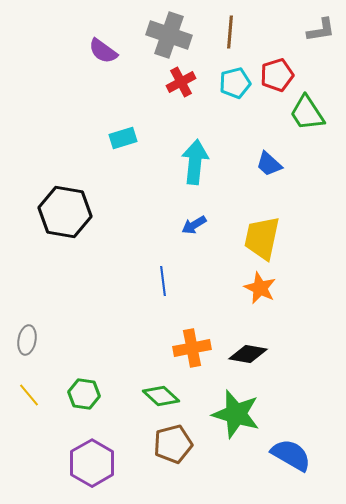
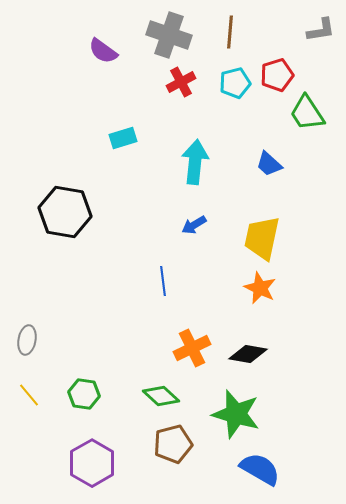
orange cross: rotated 15 degrees counterclockwise
blue semicircle: moved 31 px left, 14 px down
